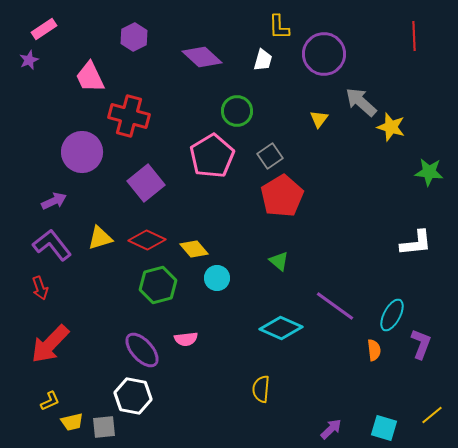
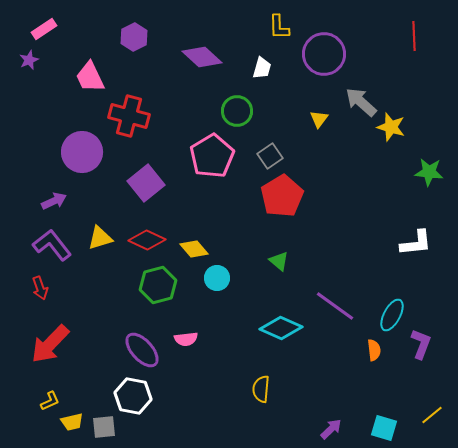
white trapezoid at (263, 60): moved 1 px left, 8 px down
